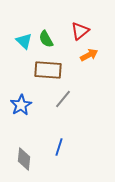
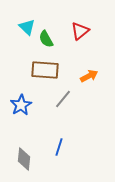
cyan triangle: moved 3 px right, 14 px up
orange arrow: moved 21 px down
brown rectangle: moved 3 px left
